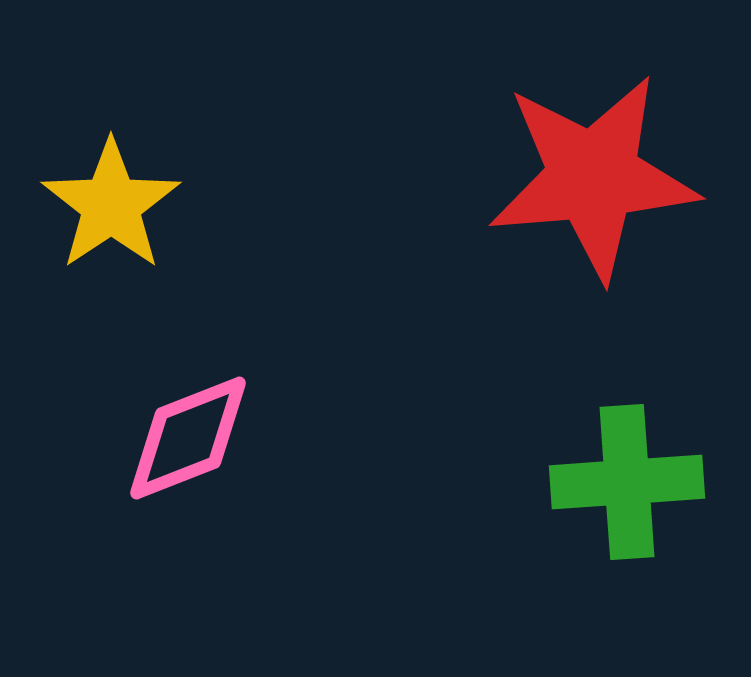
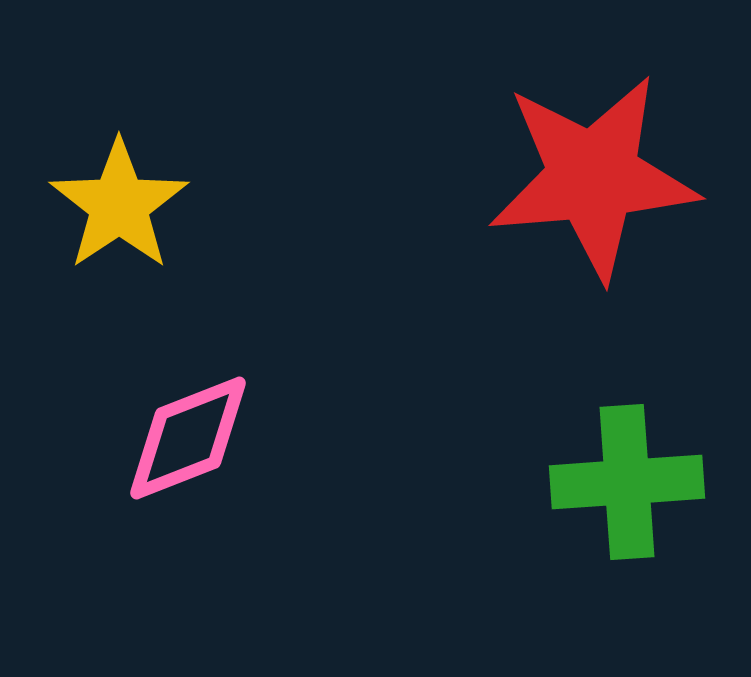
yellow star: moved 8 px right
